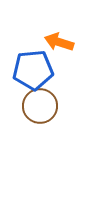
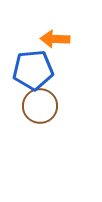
orange arrow: moved 4 px left, 3 px up; rotated 16 degrees counterclockwise
